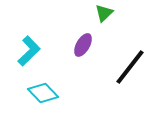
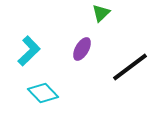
green triangle: moved 3 px left
purple ellipse: moved 1 px left, 4 px down
black line: rotated 15 degrees clockwise
